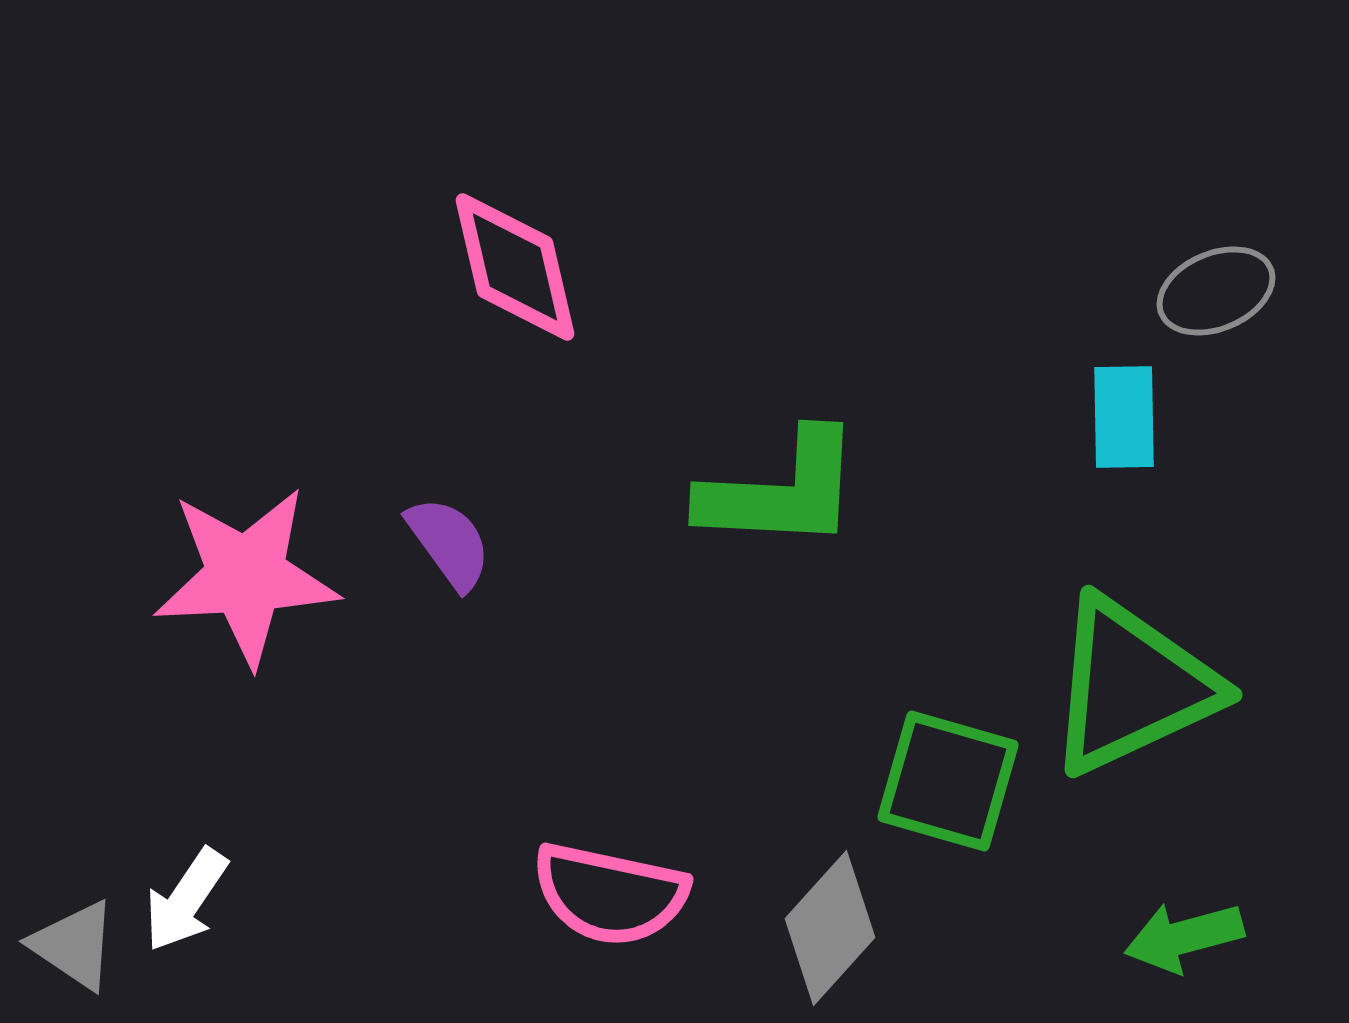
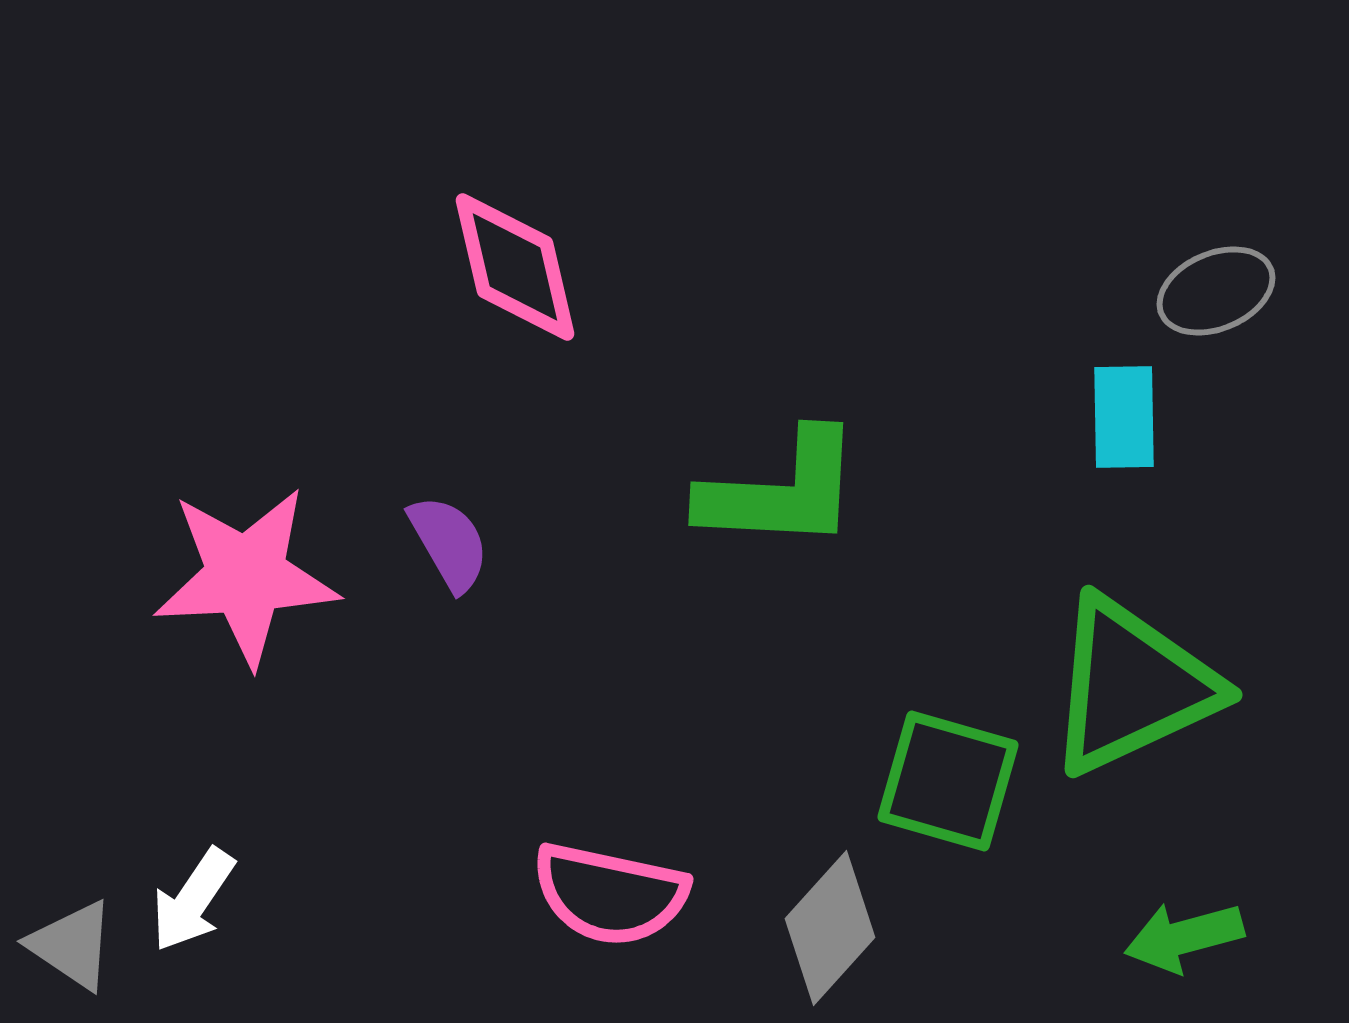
purple semicircle: rotated 6 degrees clockwise
white arrow: moved 7 px right
gray triangle: moved 2 px left
